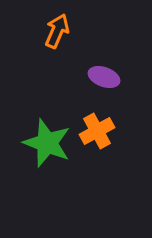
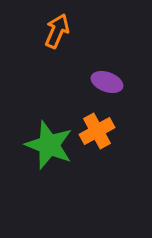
purple ellipse: moved 3 px right, 5 px down
green star: moved 2 px right, 2 px down
